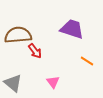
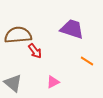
pink triangle: rotated 40 degrees clockwise
